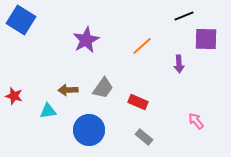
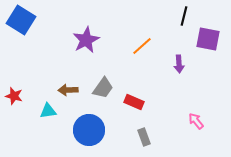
black line: rotated 54 degrees counterclockwise
purple square: moved 2 px right; rotated 10 degrees clockwise
red rectangle: moved 4 px left
gray rectangle: rotated 30 degrees clockwise
